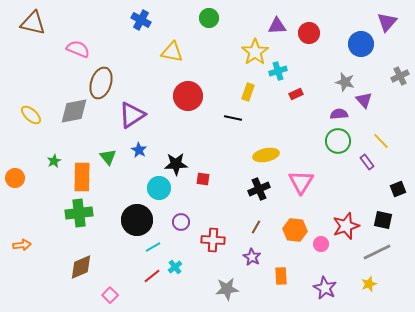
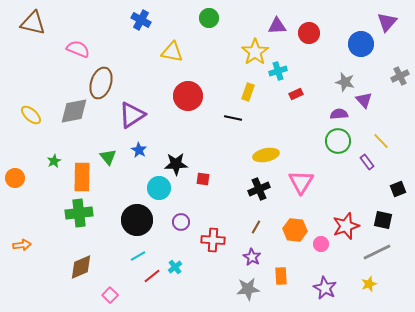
cyan line at (153, 247): moved 15 px left, 9 px down
gray star at (227, 289): moved 21 px right
